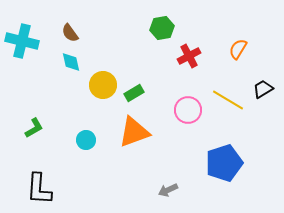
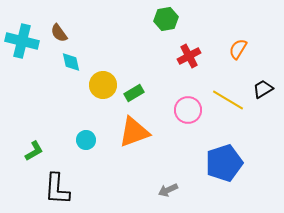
green hexagon: moved 4 px right, 9 px up
brown semicircle: moved 11 px left
green L-shape: moved 23 px down
black L-shape: moved 18 px right
